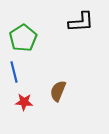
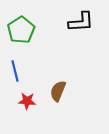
green pentagon: moved 2 px left, 8 px up
blue line: moved 1 px right, 1 px up
red star: moved 3 px right, 1 px up
